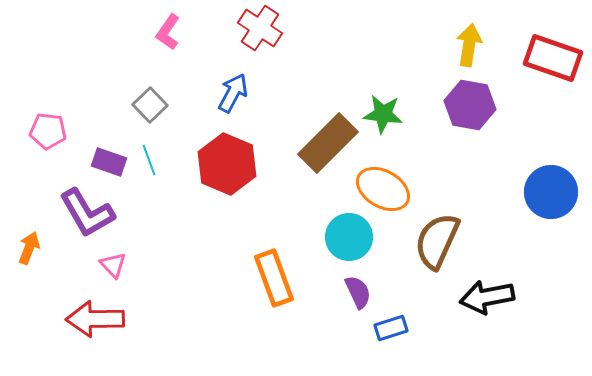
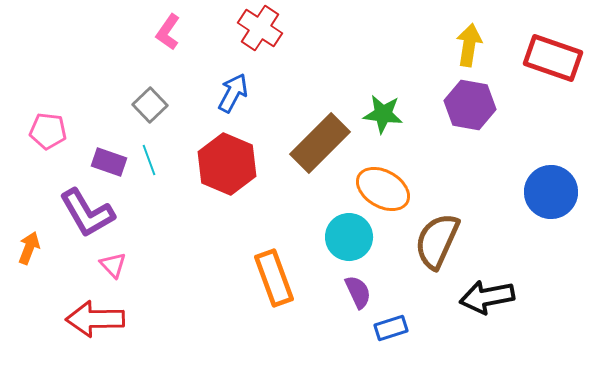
brown rectangle: moved 8 px left
